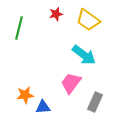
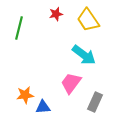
yellow trapezoid: rotated 20 degrees clockwise
